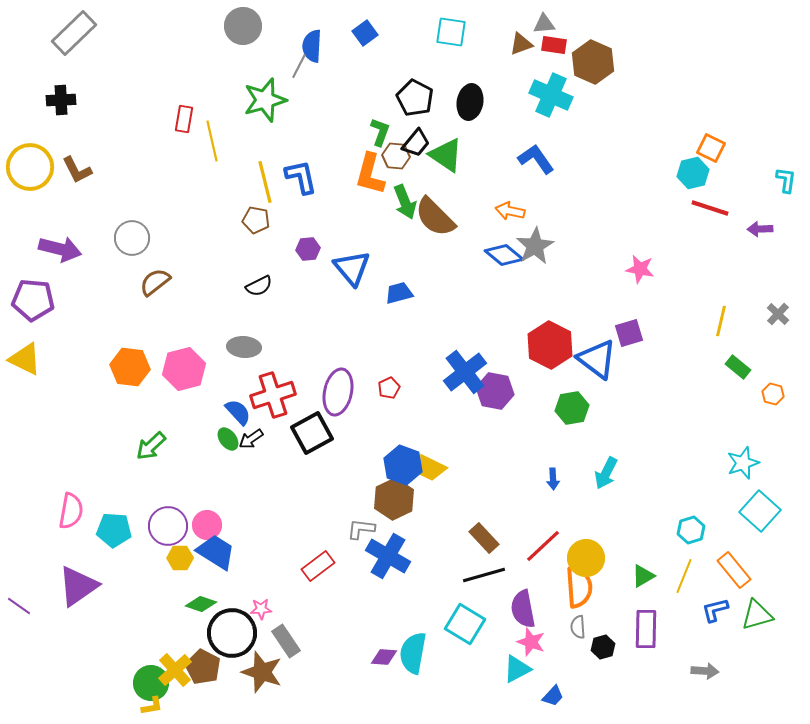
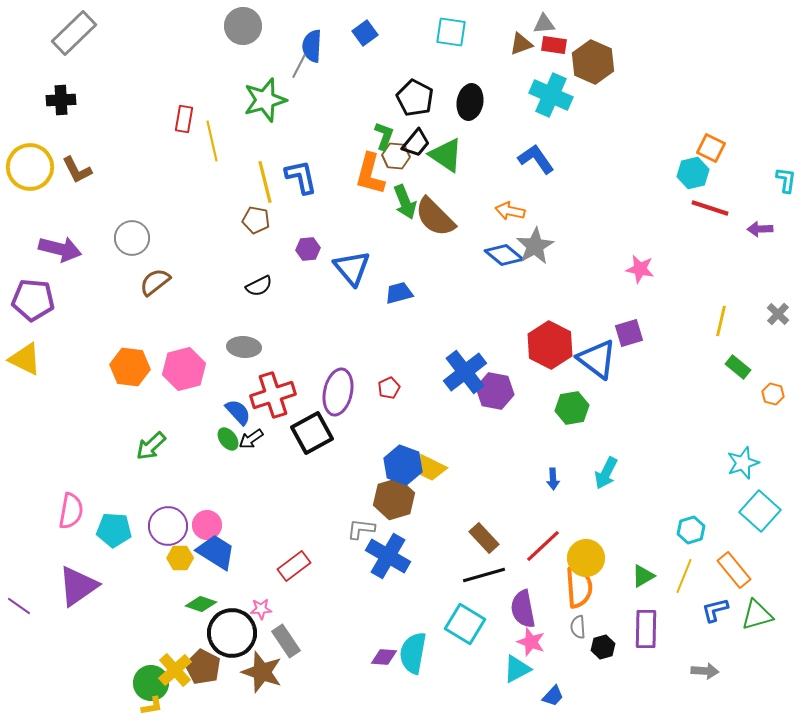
green L-shape at (380, 132): moved 4 px right, 4 px down
brown hexagon at (394, 499): rotated 9 degrees clockwise
red rectangle at (318, 566): moved 24 px left
